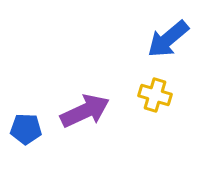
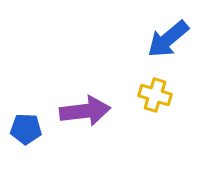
purple arrow: rotated 18 degrees clockwise
